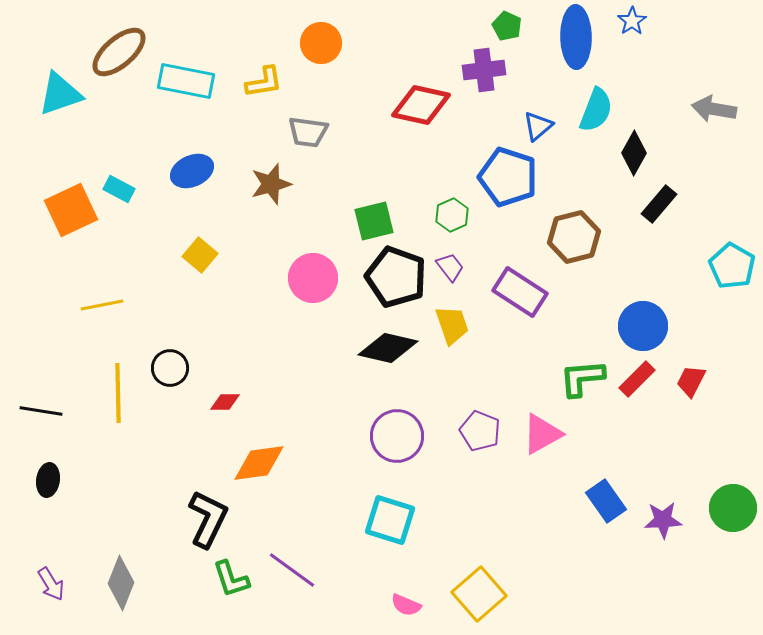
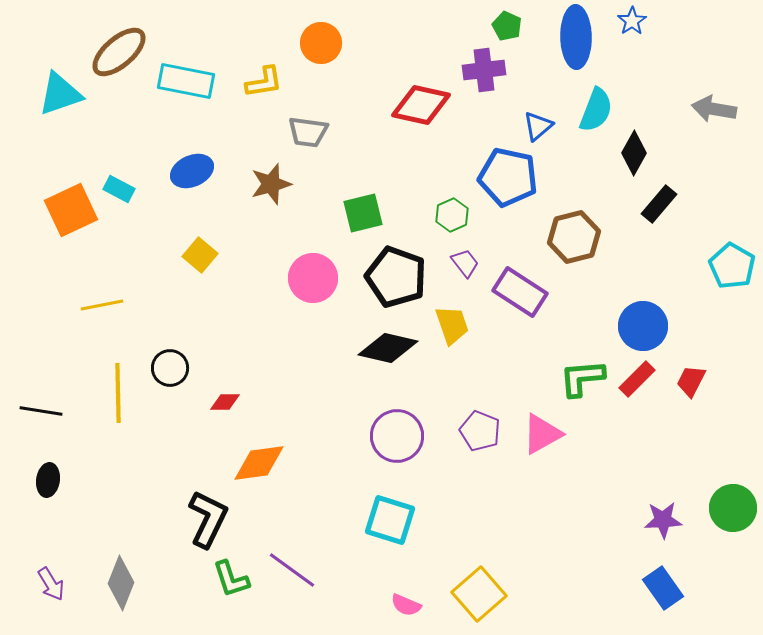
blue pentagon at (508, 177): rotated 6 degrees counterclockwise
green square at (374, 221): moved 11 px left, 8 px up
purple trapezoid at (450, 267): moved 15 px right, 4 px up
blue rectangle at (606, 501): moved 57 px right, 87 px down
